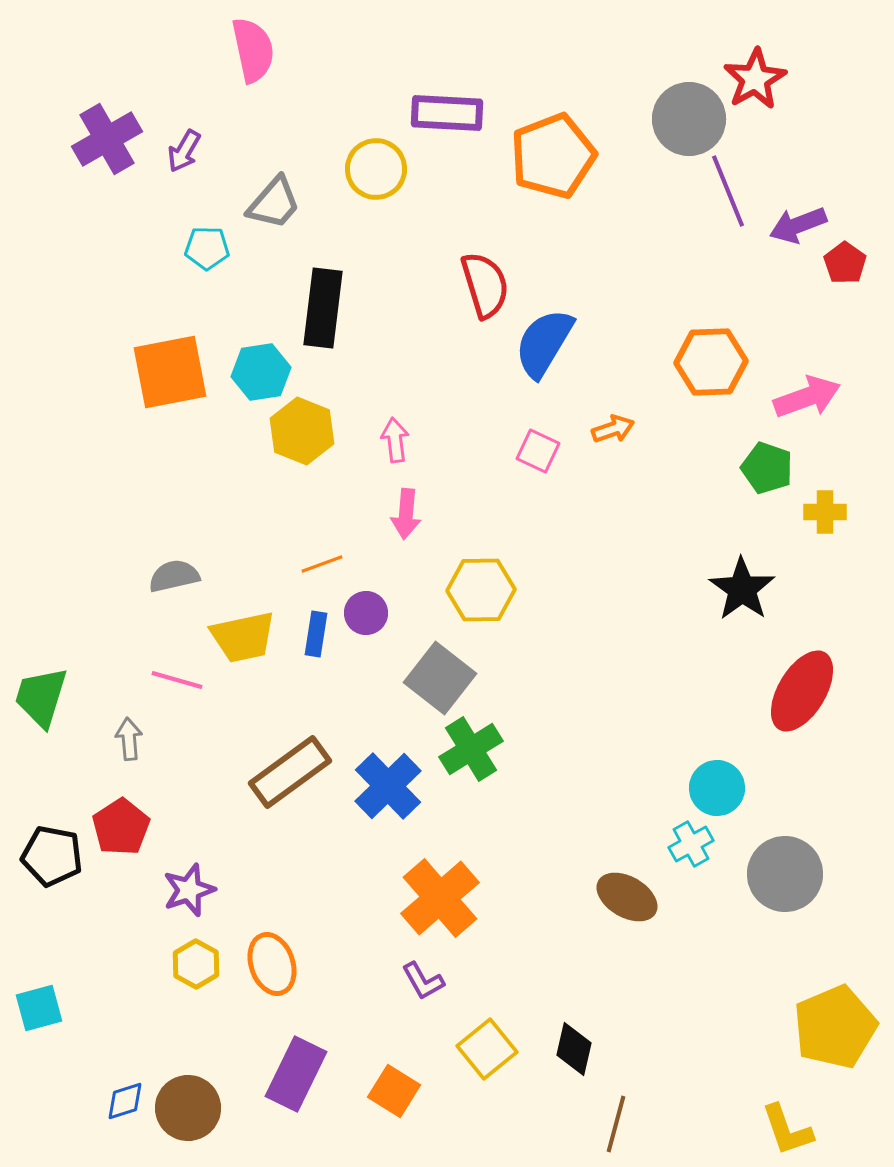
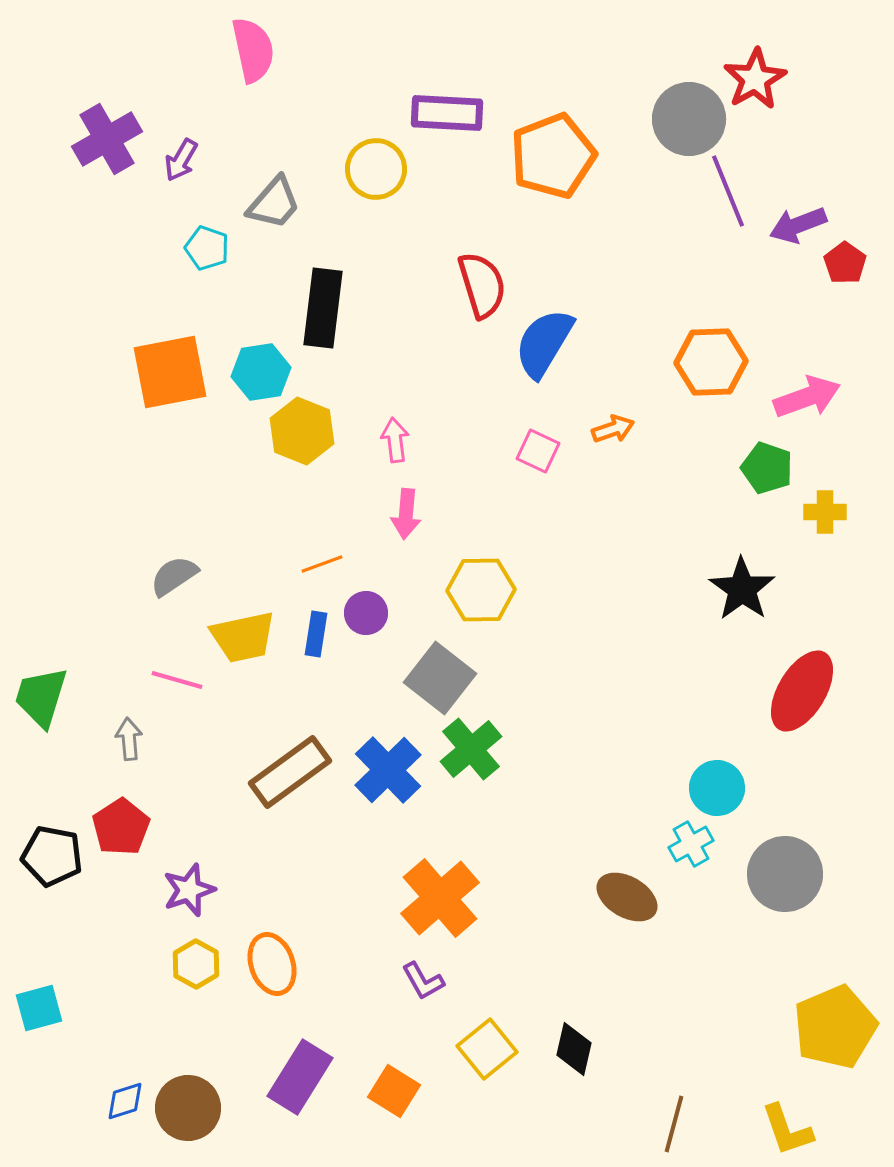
purple arrow at (184, 151): moved 3 px left, 9 px down
cyan pentagon at (207, 248): rotated 18 degrees clockwise
red semicircle at (485, 285): moved 3 px left
gray semicircle at (174, 576): rotated 21 degrees counterclockwise
green cross at (471, 749): rotated 8 degrees counterclockwise
blue cross at (388, 786): moved 16 px up
purple rectangle at (296, 1074): moved 4 px right, 3 px down; rotated 6 degrees clockwise
brown line at (616, 1124): moved 58 px right
